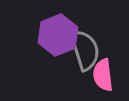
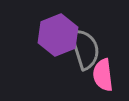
gray semicircle: moved 1 px up
